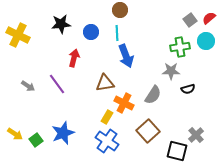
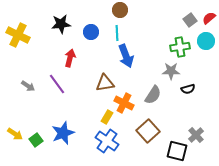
red arrow: moved 4 px left
